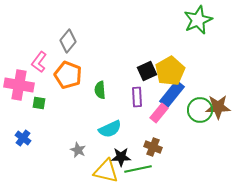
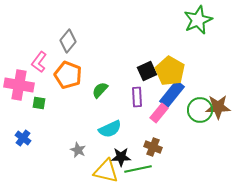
yellow pentagon: rotated 12 degrees counterclockwise
green semicircle: rotated 48 degrees clockwise
